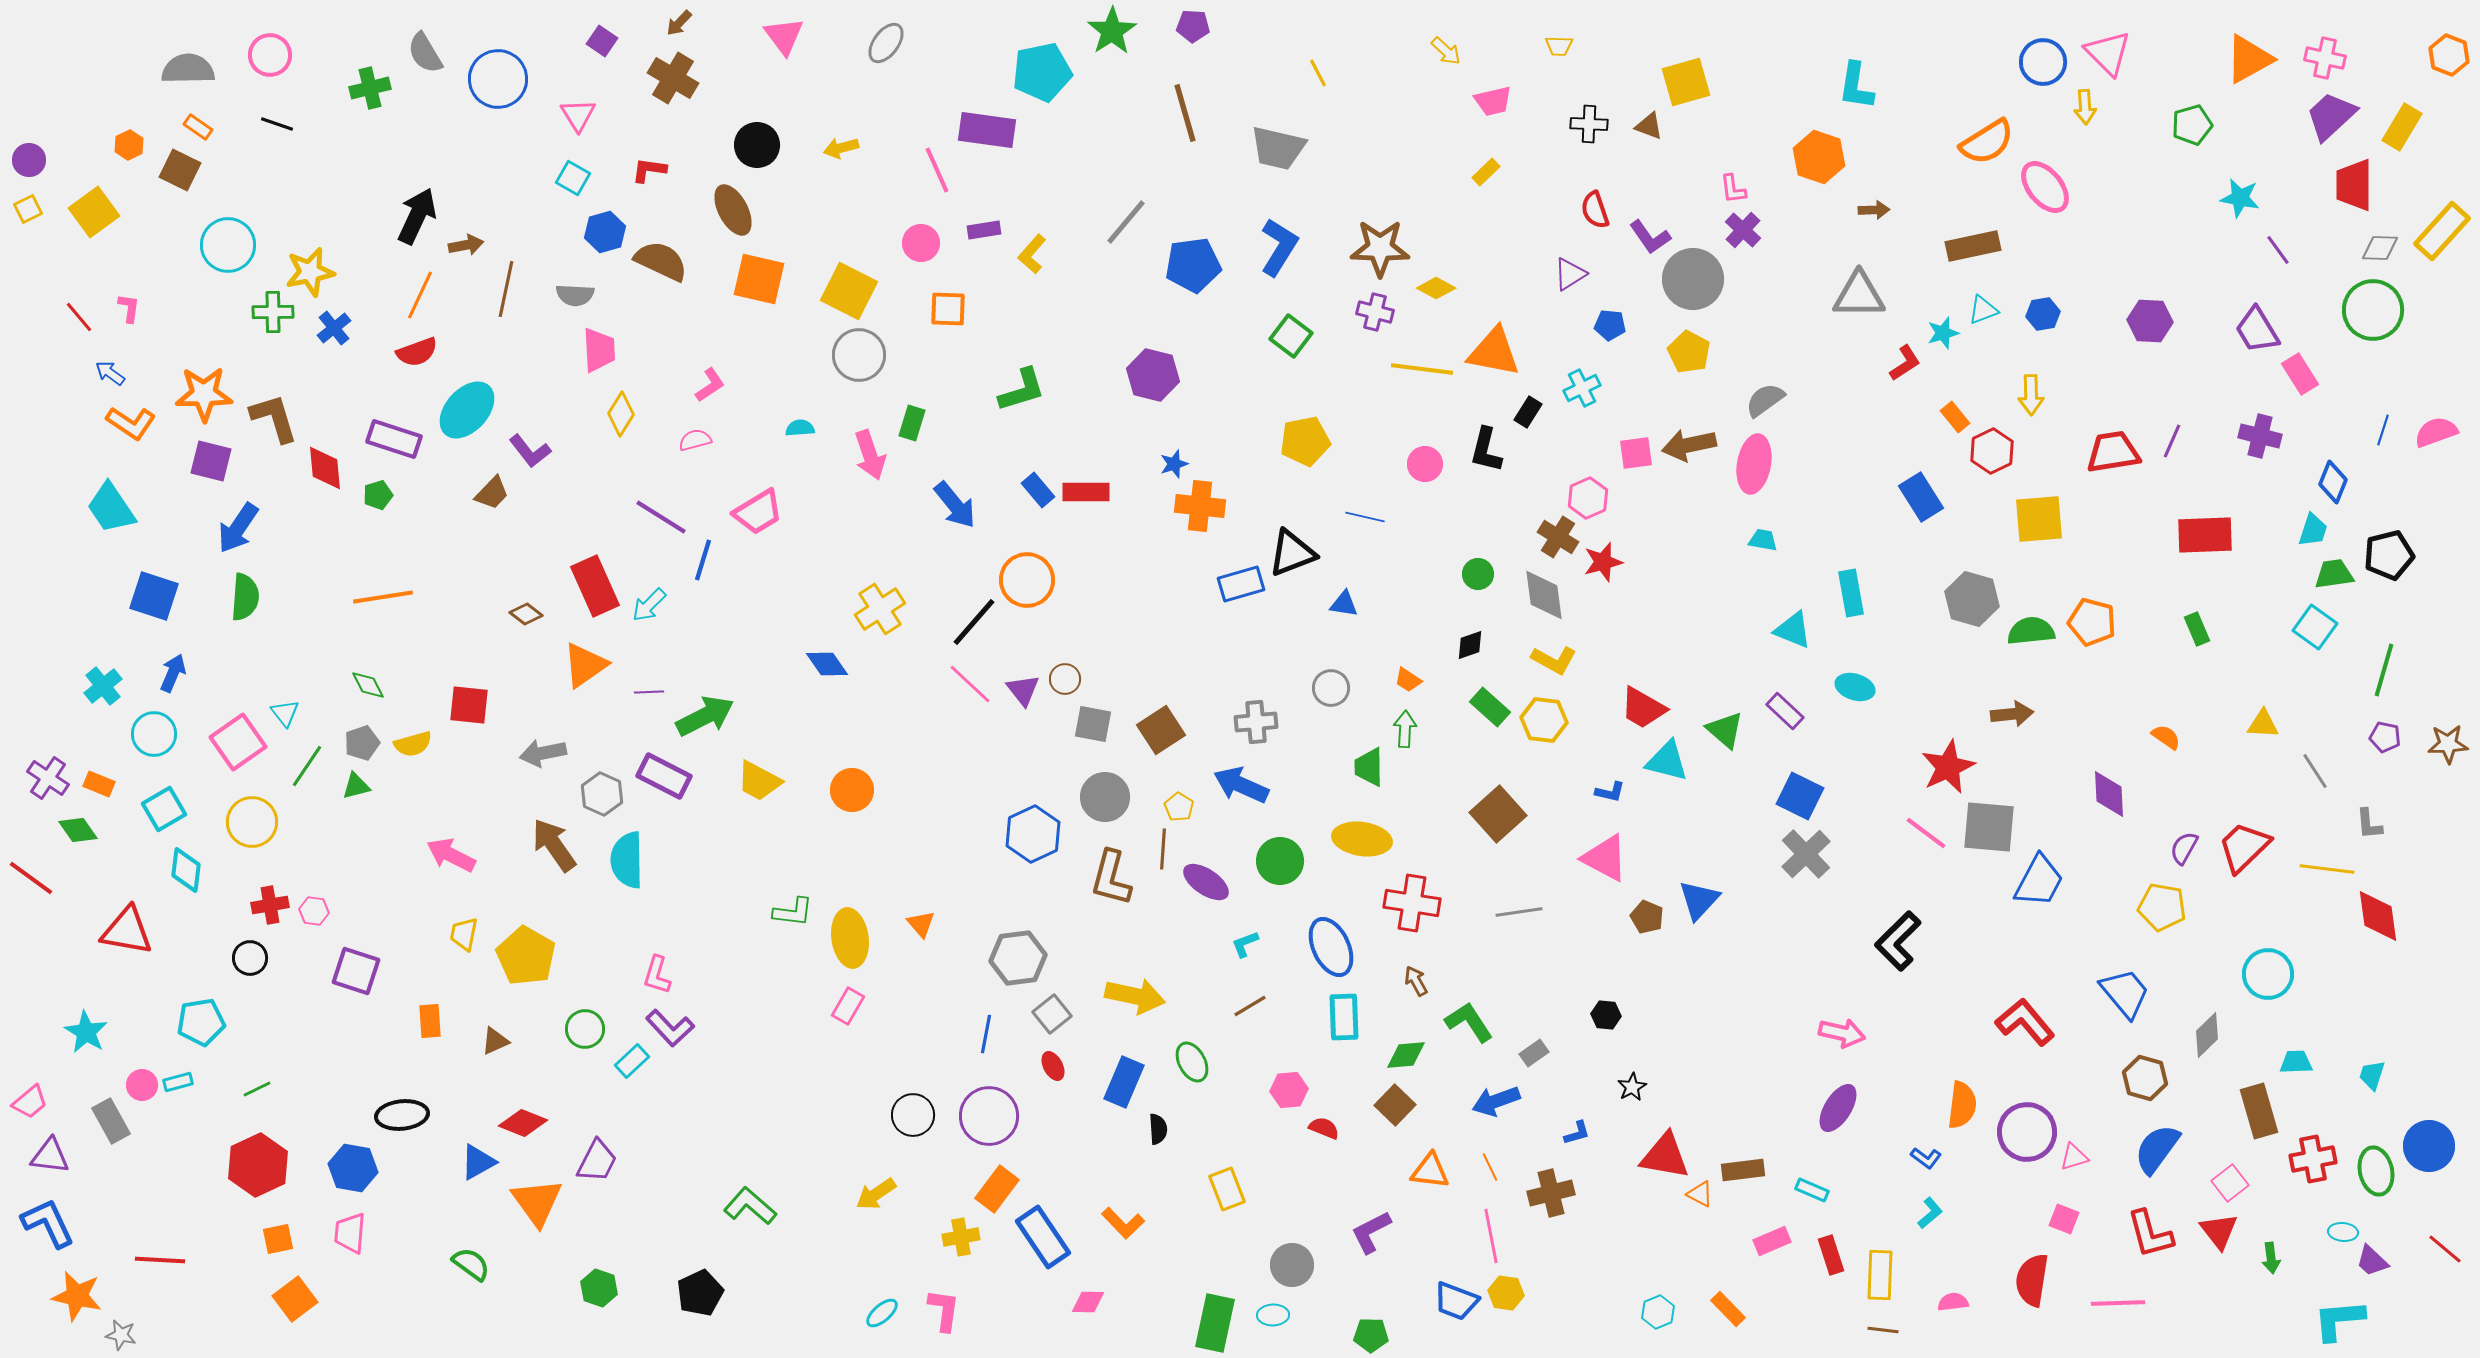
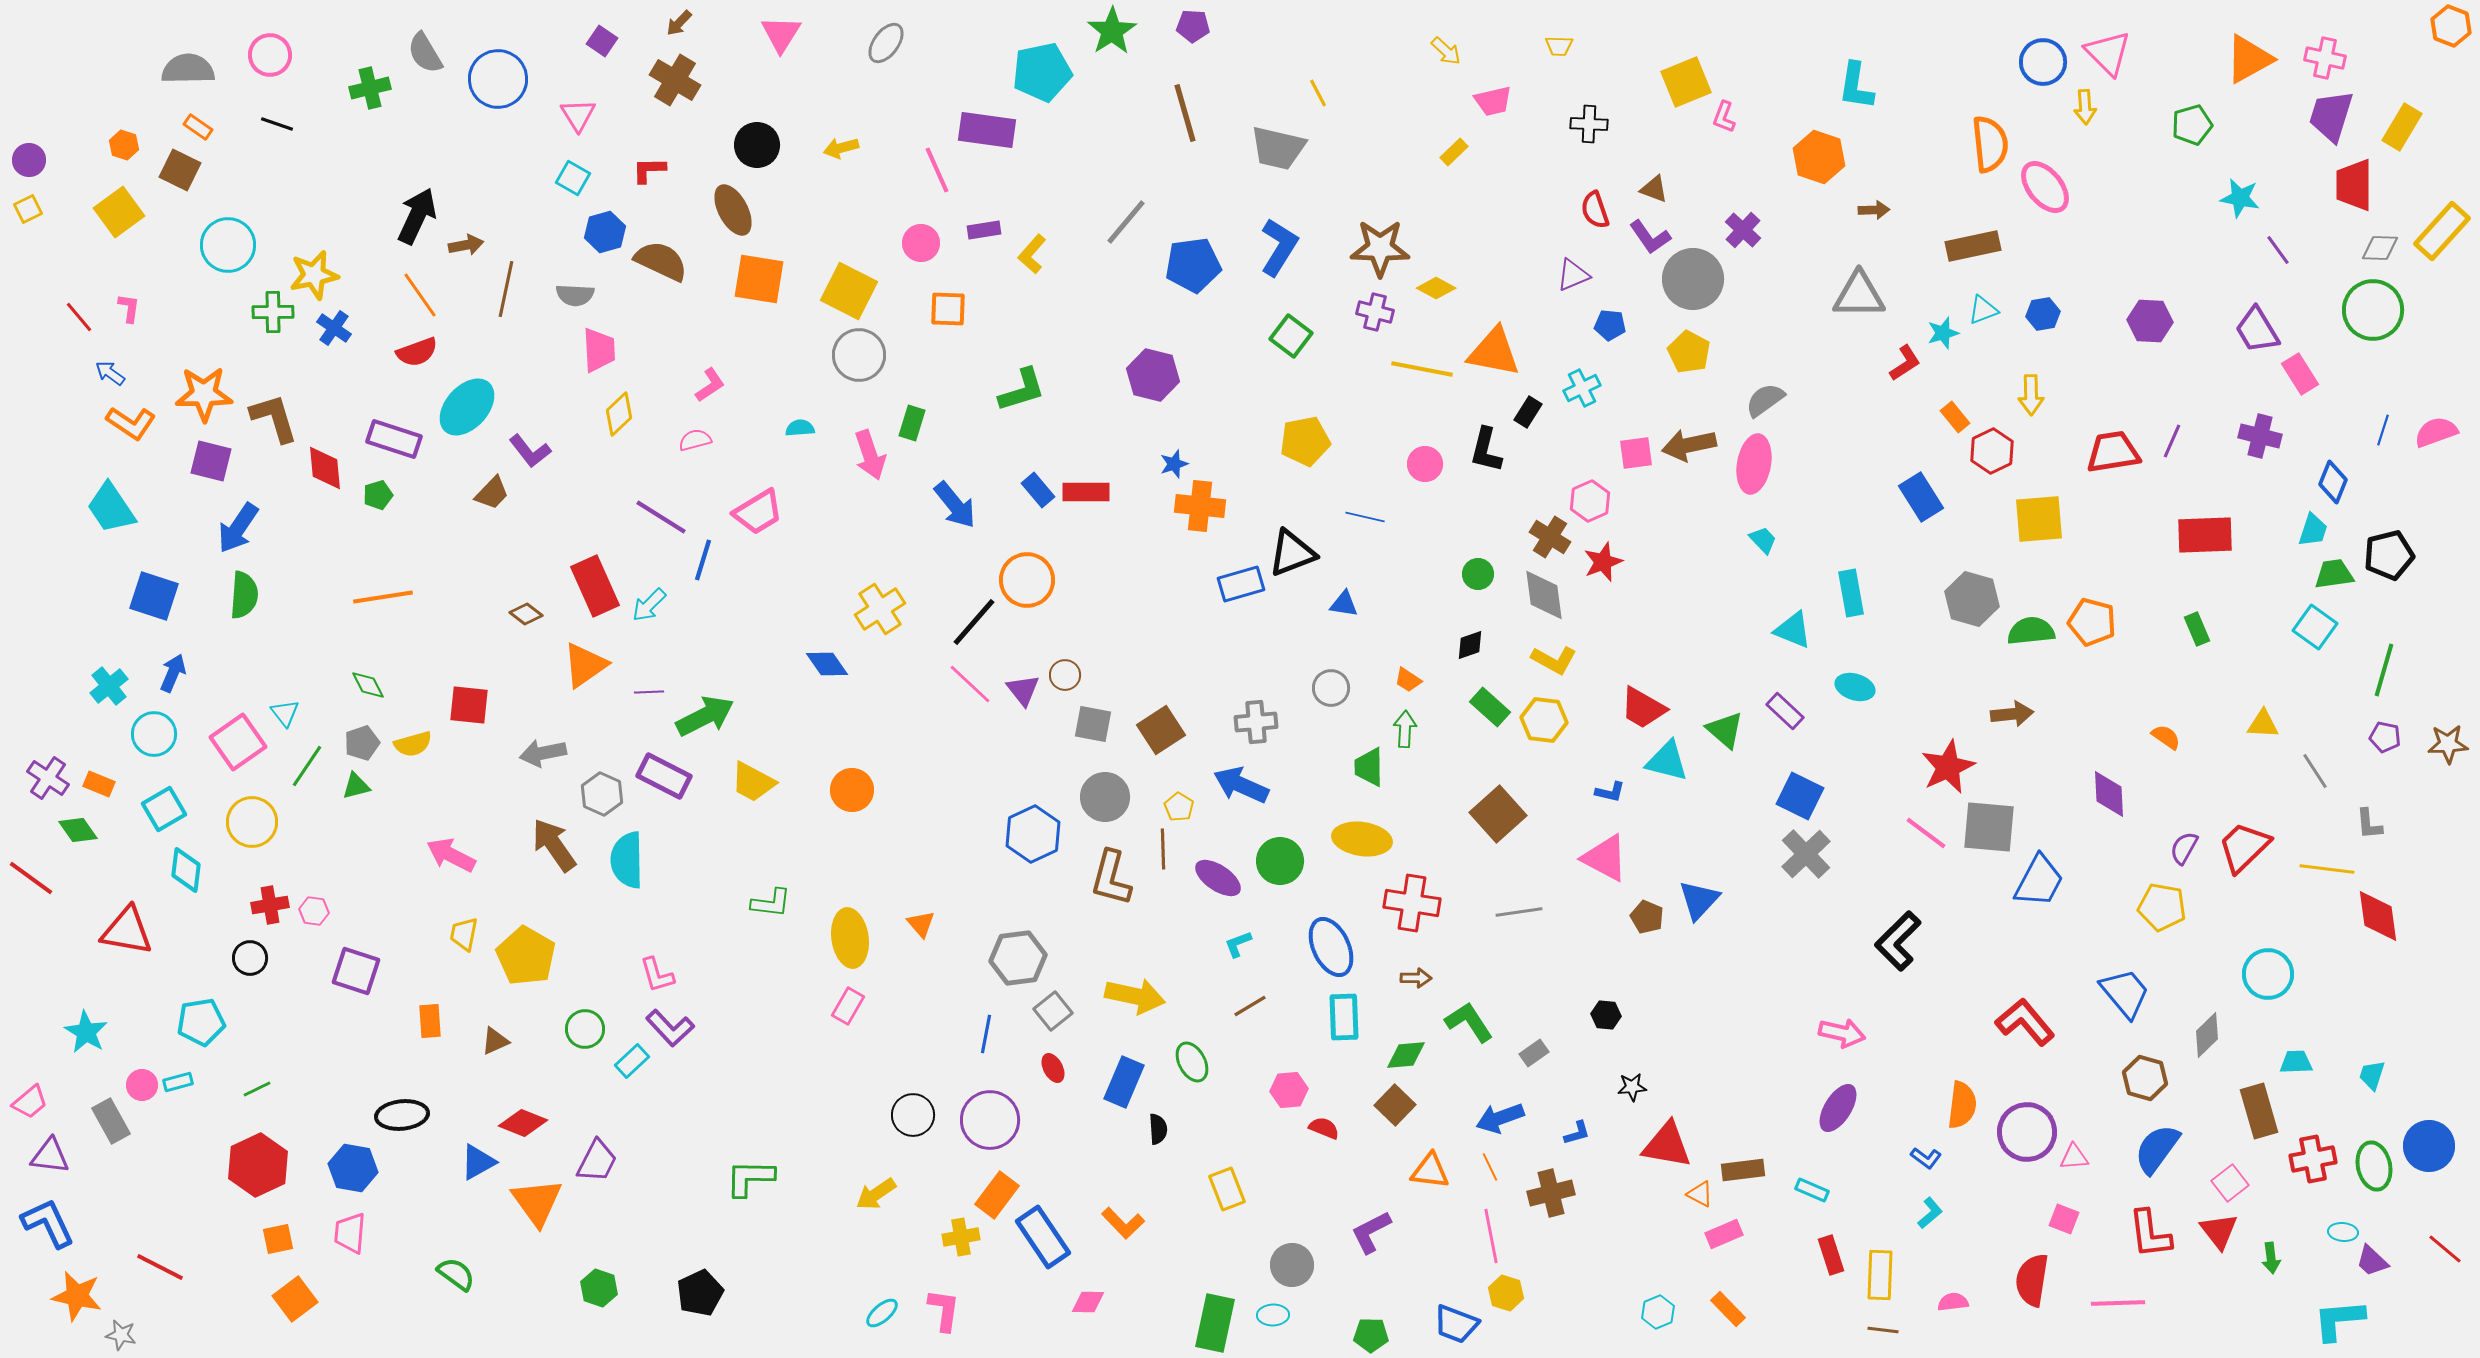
pink triangle at (784, 36): moved 3 px left, 2 px up; rotated 9 degrees clockwise
orange hexagon at (2449, 55): moved 2 px right, 29 px up
yellow line at (1318, 73): moved 20 px down
brown cross at (673, 78): moved 2 px right, 2 px down
yellow square at (1686, 82): rotated 6 degrees counterclockwise
purple trapezoid at (2331, 116): rotated 30 degrees counterclockwise
brown triangle at (1649, 126): moved 5 px right, 63 px down
orange semicircle at (1987, 142): moved 3 px right, 2 px down; rotated 64 degrees counterclockwise
orange hexagon at (129, 145): moved 5 px left; rotated 16 degrees counterclockwise
red L-shape at (649, 170): rotated 9 degrees counterclockwise
yellow rectangle at (1486, 172): moved 32 px left, 20 px up
pink L-shape at (1733, 189): moved 9 px left, 72 px up; rotated 28 degrees clockwise
yellow square at (94, 212): moved 25 px right
yellow star at (310, 272): moved 4 px right, 3 px down
purple triangle at (1570, 274): moved 3 px right, 1 px down; rotated 9 degrees clockwise
orange square at (759, 279): rotated 4 degrees counterclockwise
orange line at (420, 295): rotated 60 degrees counterclockwise
blue cross at (334, 328): rotated 16 degrees counterclockwise
yellow line at (1422, 369): rotated 4 degrees clockwise
cyan ellipse at (467, 410): moved 3 px up
yellow diamond at (621, 414): moved 2 px left; rotated 15 degrees clockwise
pink hexagon at (1588, 498): moved 2 px right, 3 px down
brown cross at (1558, 537): moved 8 px left
cyan trapezoid at (1763, 540): rotated 36 degrees clockwise
red star at (1603, 562): rotated 6 degrees counterclockwise
green semicircle at (245, 597): moved 1 px left, 2 px up
brown circle at (1065, 679): moved 4 px up
cyan cross at (103, 686): moved 6 px right
yellow trapezoid at (759, 781): moved 6 px left, 1 px down
brown line at (1163, 849): rotated 6 degrees counterclockwise
purple ellipse at (1206, 882): moved 12 px right, 4 px up
green L-shape at (793, 912): moved 22 px left, 9 px up
cyan L-shape at (1245, 944): moved 7 px left
pink L-shape at (657, 975): rotated 33 degrees counterclockwise
brown arrow at (1416, 981): moved 3 px up; rotated 120 degrees clockwise
gray square at (1052, 1014): moved 1 px right, 3 px up
red ellipse at (1053, 1066): moved 2 px down
black star at (1632, 1087): rotated 24 degrees clockwise
blue arrow at (1496, 1101): moved 4 px right, 17 px down
purple circle at (989, 1116): moved 1 px right, 4 px down
red triangle at (1665, 1156): moved 2 px right, 11 px up
pink triangle at (2074, 1157): rotated 12 degrees clockwise
green ellipse at (2376, 1171): moved 2 px left, 5 px up
orange rectangle at (997, 1189): moved 6 px down
green L-shape at (750, 1206): moved 28 px up; rotated 40 degrees counterclockwise
red L-shape at (2150, 1234): rotated 8 degrees clockwise
pink rectangle at (1772, 1241): moved 48 px left, 7 px up
red line at (160, 1260): moved 7 px down; rotated 24 degrees clockwise
green semicircle at (471, 1264): moved 15 px left, 10 px down
yellow hexagon at (1506, 1293): rotated 8 degrees clockwise
blue trapezoid at (1456, 1301): moved 23 px down
